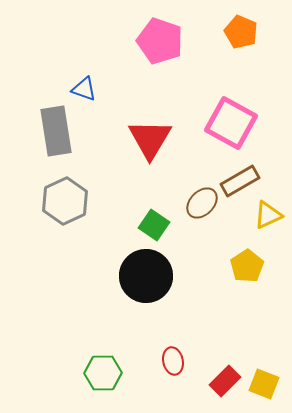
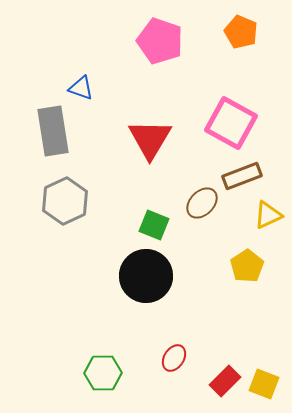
blue triangle: moved 3 px left, 1 px up
gray rectangle: moved 3 px left
brown rectangle: moved 2 px right, 5 px up; rotated 9 degrees clockwise
green square: rotated 12 degrees counterclockwise
red ellipse: moved 1 px right, 3 px up; rotated 44 degrees clockwise
